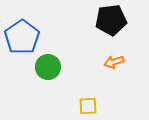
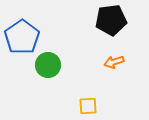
green circle: moved 2 px up
